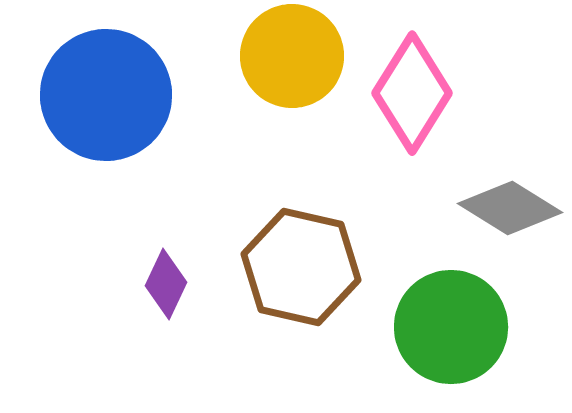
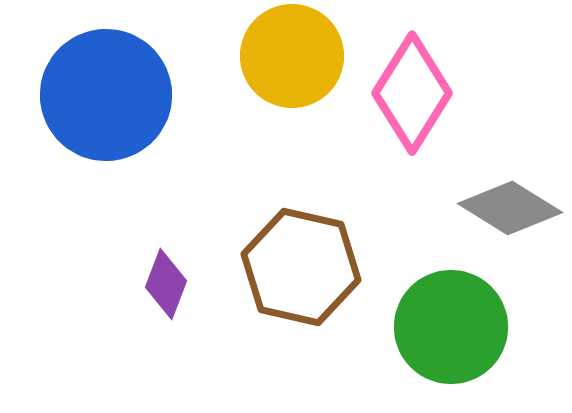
purple diamond: rotated 4 degrees counterclockwise
